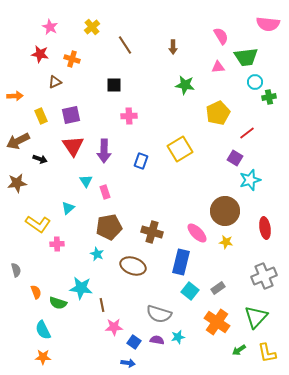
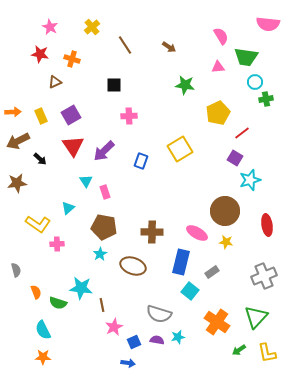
brown arrow at (173, 47): moved 4 px left; rotated 56 degrees counterclockwise
green trapezoid at (246, 57): rotated 15 degrees clockwise
orange arrow at (15, 96): moved 2 px left, 16 px down
green cross at (269, 97): moved 3 px left, 2 px down
purple square at (71, 115): rotated 18 degrees counterclockwise
red line at (247, 133): moved 5 px left
purple arrow at (104, 151): rotated 45 degrees clockwise
black arrow at (40, 159): rotated 24 degrees clockwise
brown pentagon at (109, 227): moved 5 px left; rotated 20 degrees clockwise
red ellipse at (265, 228): moved 2 px right, 3 px up
brown cross at (152, 232): rotated 15 degrees counterclockwise
pink ellipse at (197, 233): rotated 15 degrees counterclockwise
cyan star at (97, 254): moved 3 px right; rotated 16 degrees clockwise
gray rectangle at (218, 288): moved 6 px left, 16 px up
pink star at (114, 327): rotated 24 degrees counterclockwise
blue square at (134, 342): rotated 32 degrees clockwise
